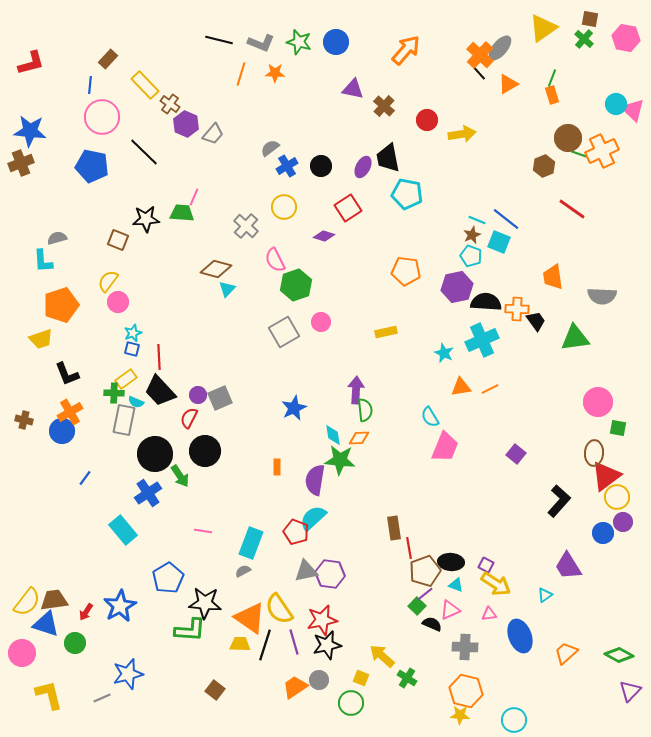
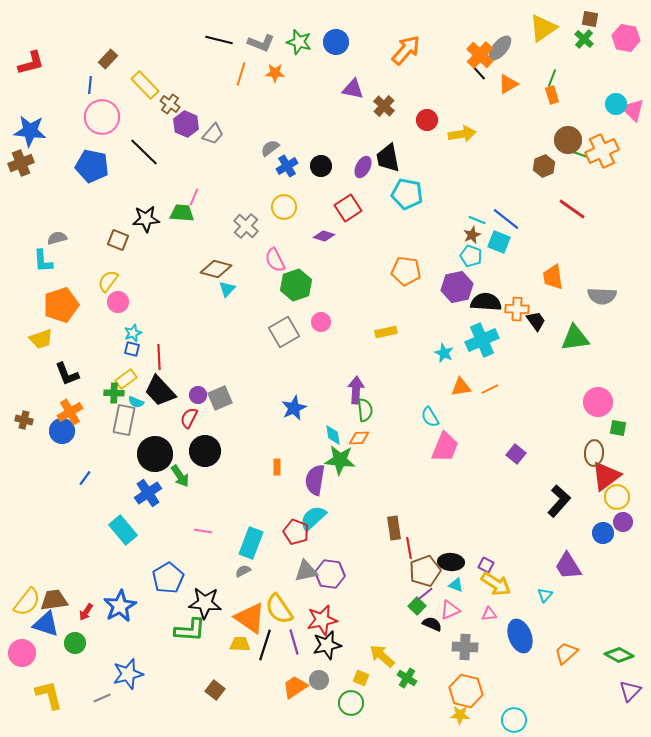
brown circle at (568, 138): moved 2 px down
cyan triangle at (545, 595): rotated 14 degrees counterclockwise
